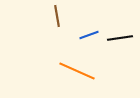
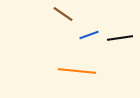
brown line: moved 6 px right, 2 px up; rotated 45 degrees counterclockwise
orange line: rotated 18 degrees counterclockwise
